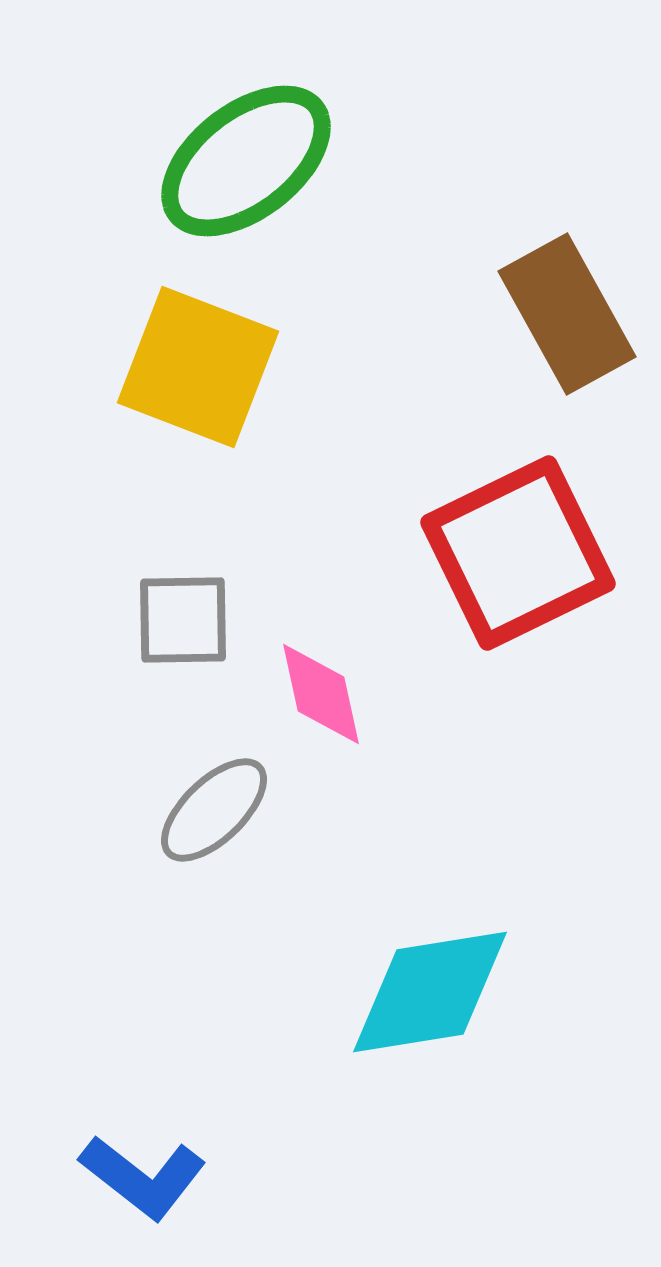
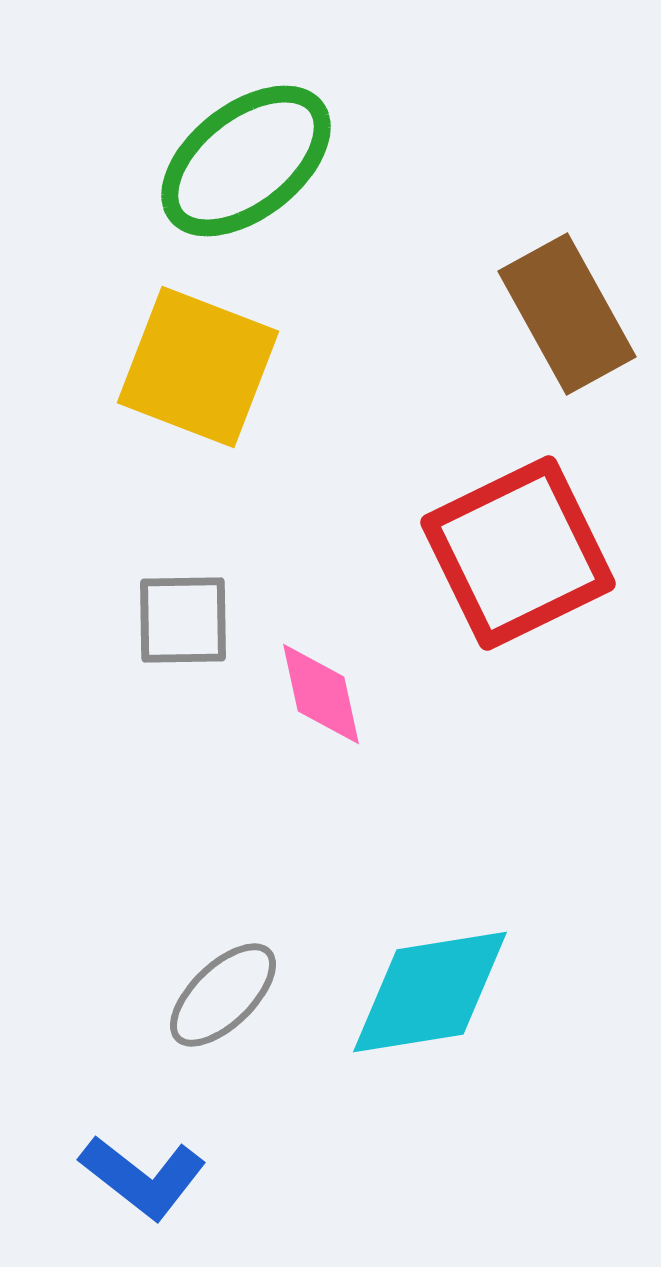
gray ellipse: moved 9 px right, 185 px down
